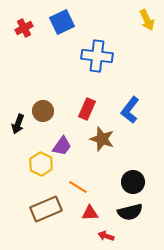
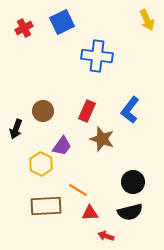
red rectangle: moved 2 px down
black arrow: moved 2 px left, 5 px down
orange line: moved 3 px down
brown rectangle: moved 3 px up; rotated 20 degrees clockwise
